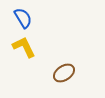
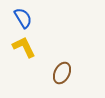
brown ellipse: moved 2 px left; rotated 30 degrees counterclockwise
